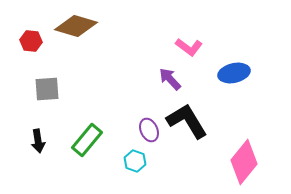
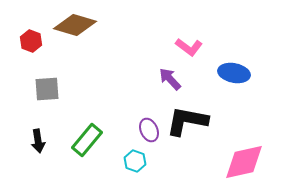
brown diamond: moved 1 px left, 1 px up
red hexagon: rotated 15 degrees clockwise
blue ellipse: rotated 24 degrees clockwise
black L-shape: rotated 48 degrees counterclockwise
pink diamond: rotated 39 degrees clockwise
